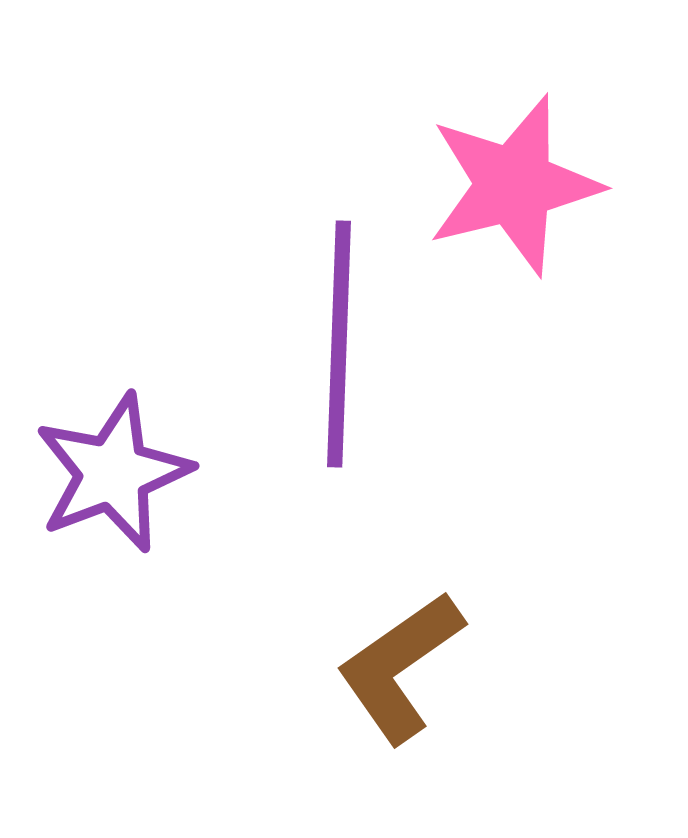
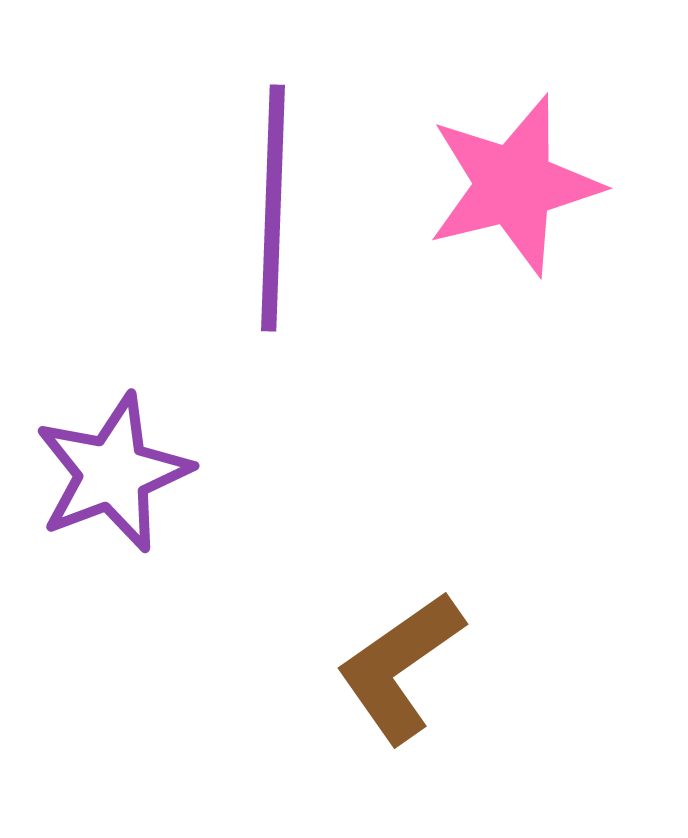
purple line: moved 66 px left, 136 px up
